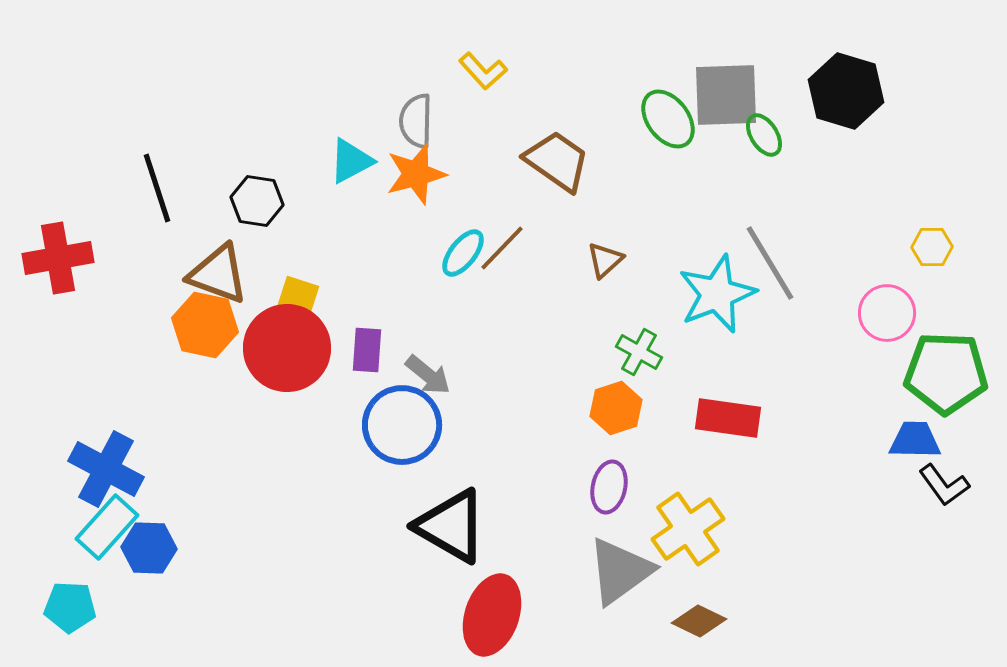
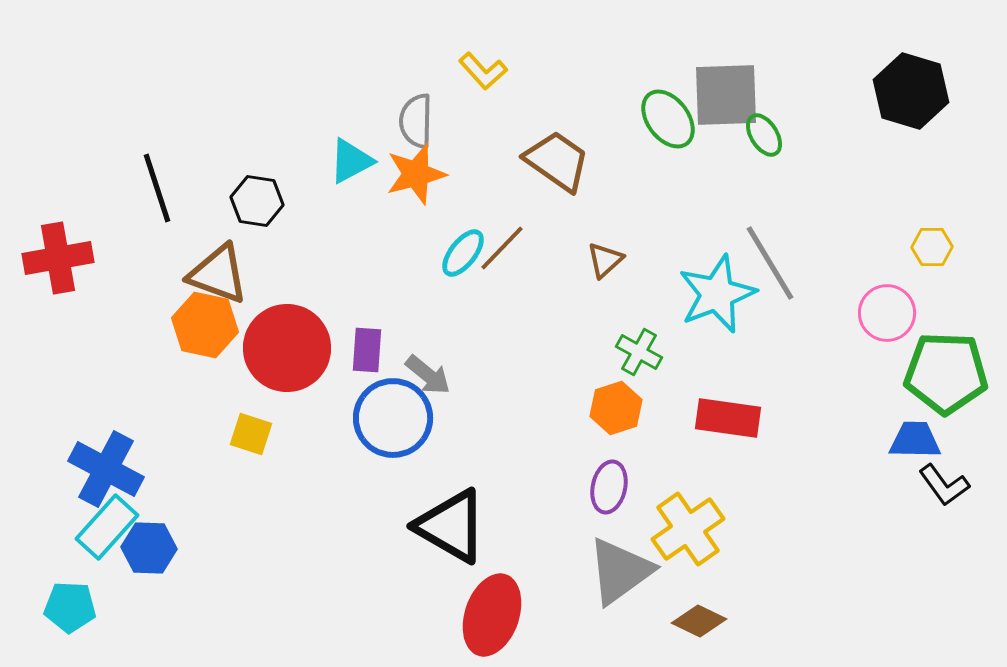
black hexagon at (846, 91): moved 65 px right
yellow square at (298, 297): moved 47 px left, 137 px down
blue circle at (402, 425): moved 9 px left, 7 px up
